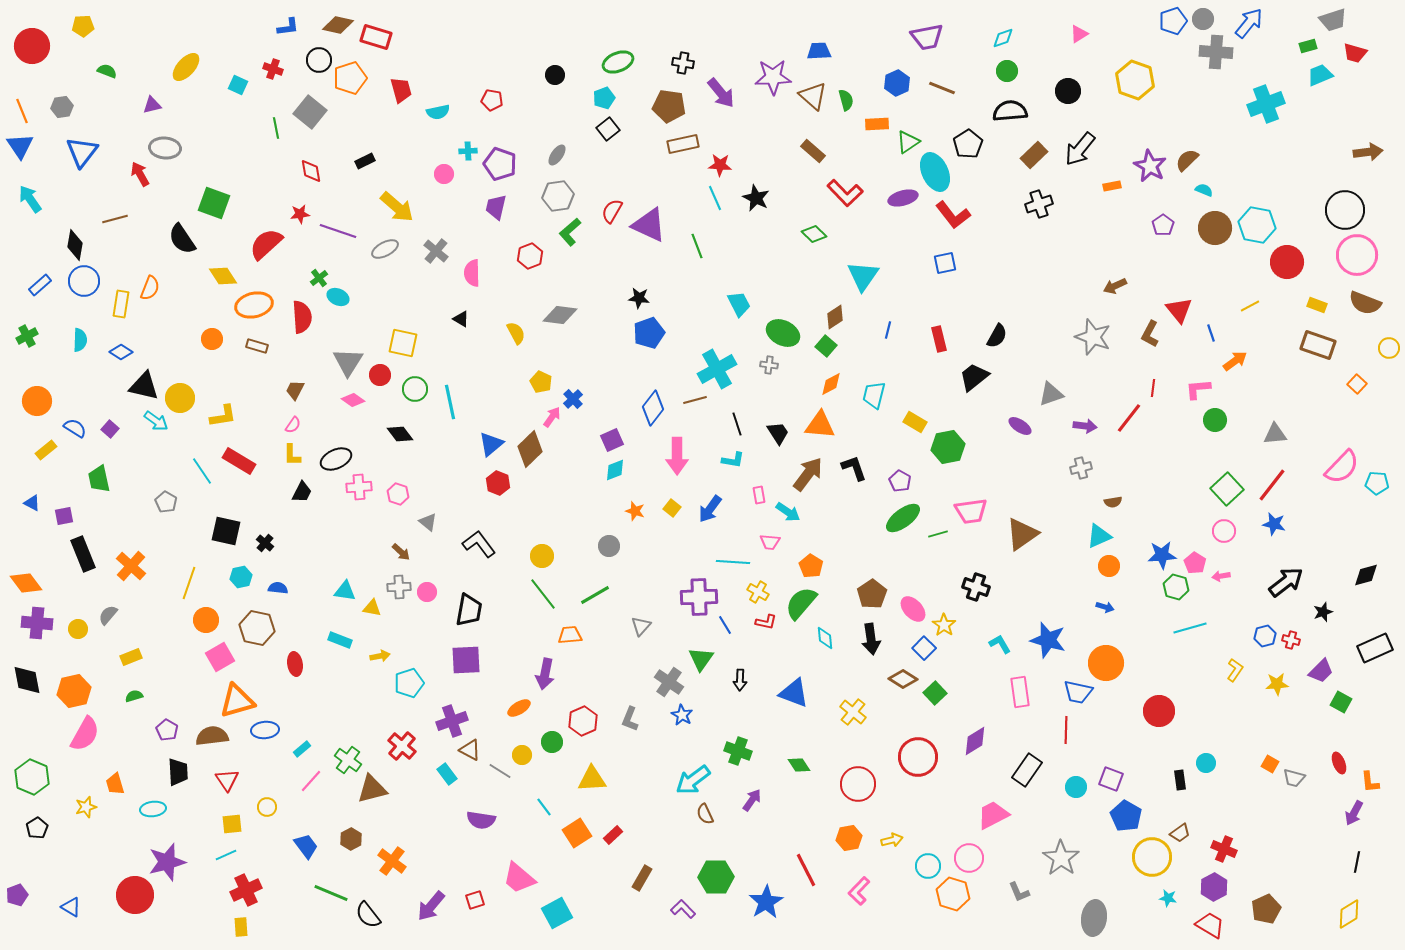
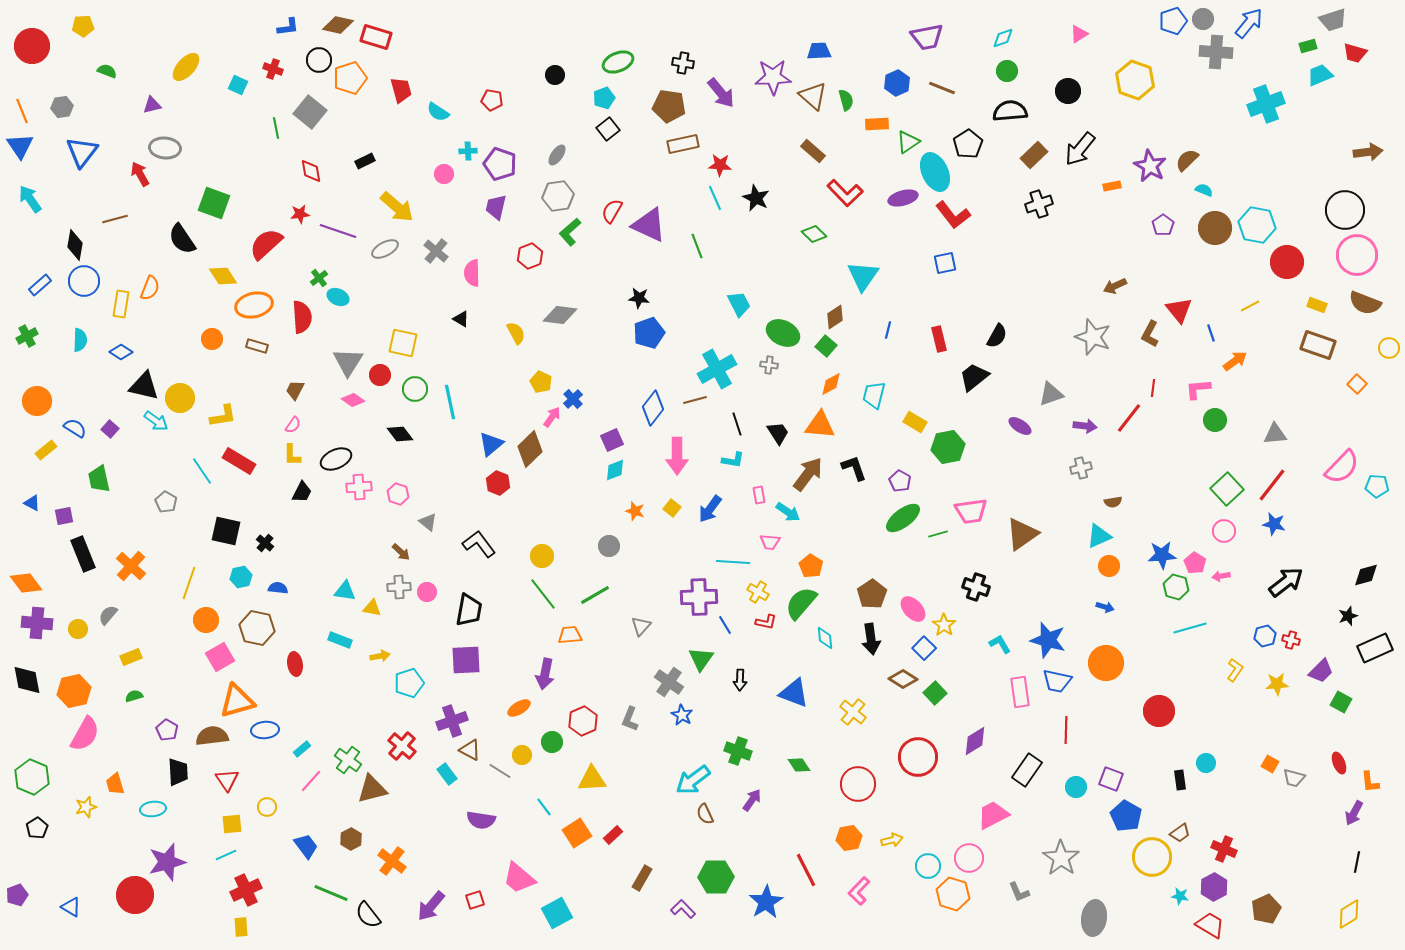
cyan semicircle at (438, 112): rotated 45 degrees clockwise
cyan pentagon at (1377, 483): moved 3 px down
black star at (1323, 612): moved 25 px right, 4 px down
blue trapezoid at (1078, 692): moved 21 px left, 11 px up
cyan star at (1168, 898): moved 12 px right, 2 px up
